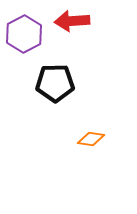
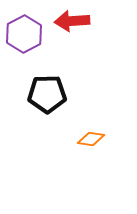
black pentagon: moved 8 px left, 11 px down
